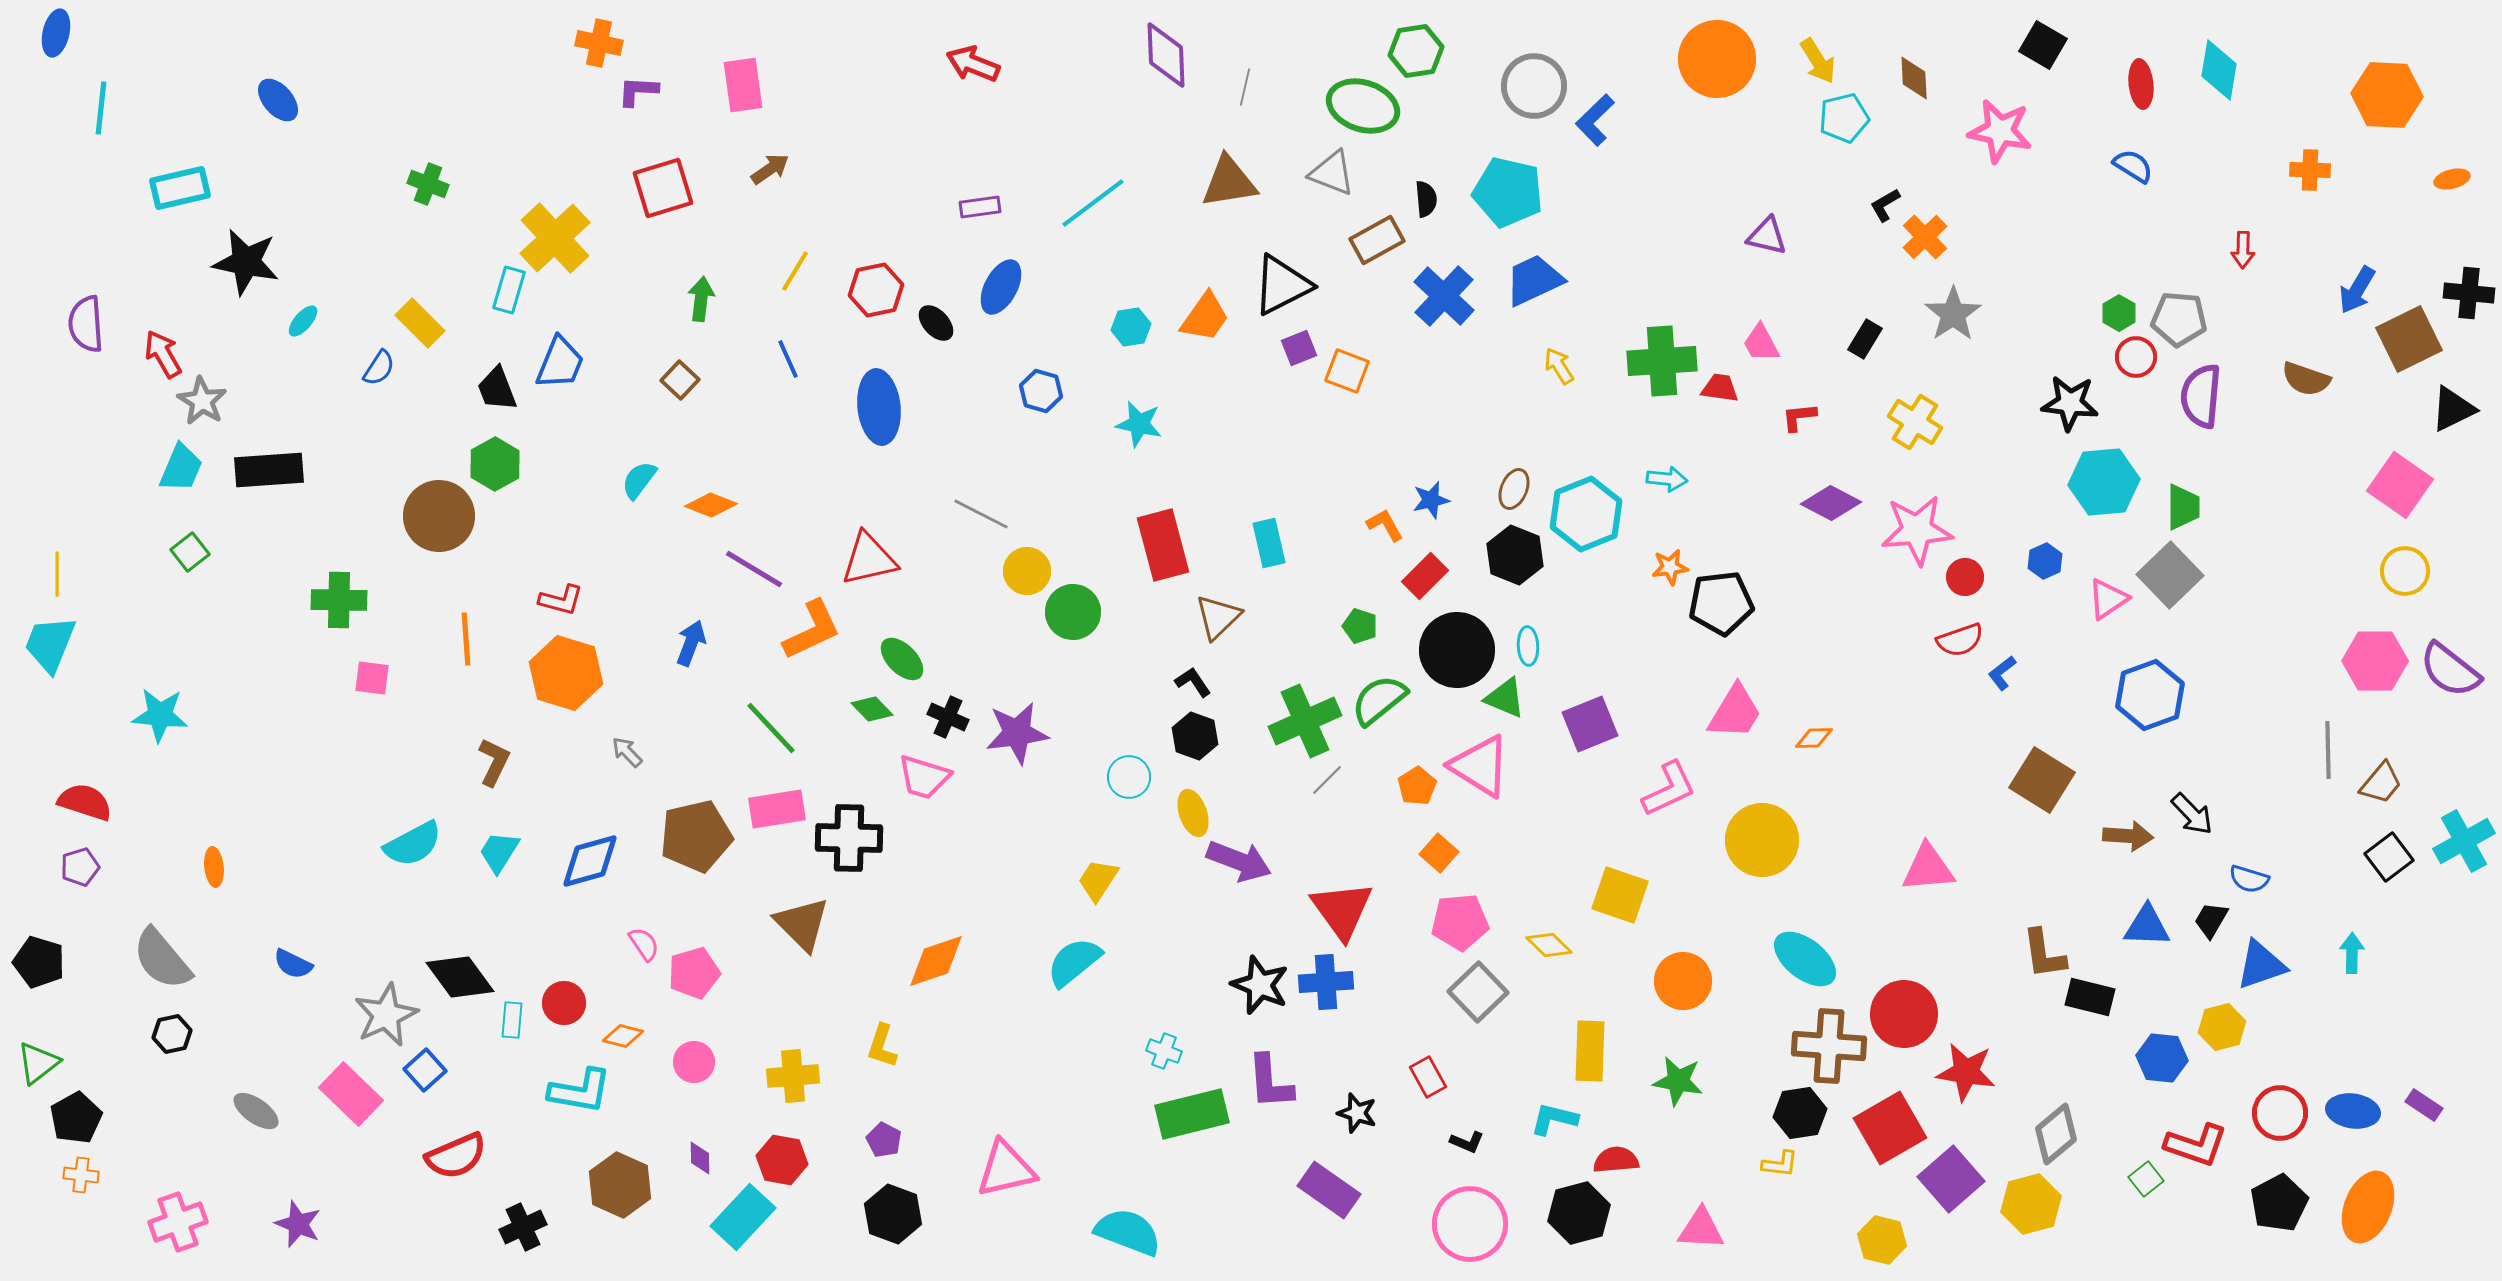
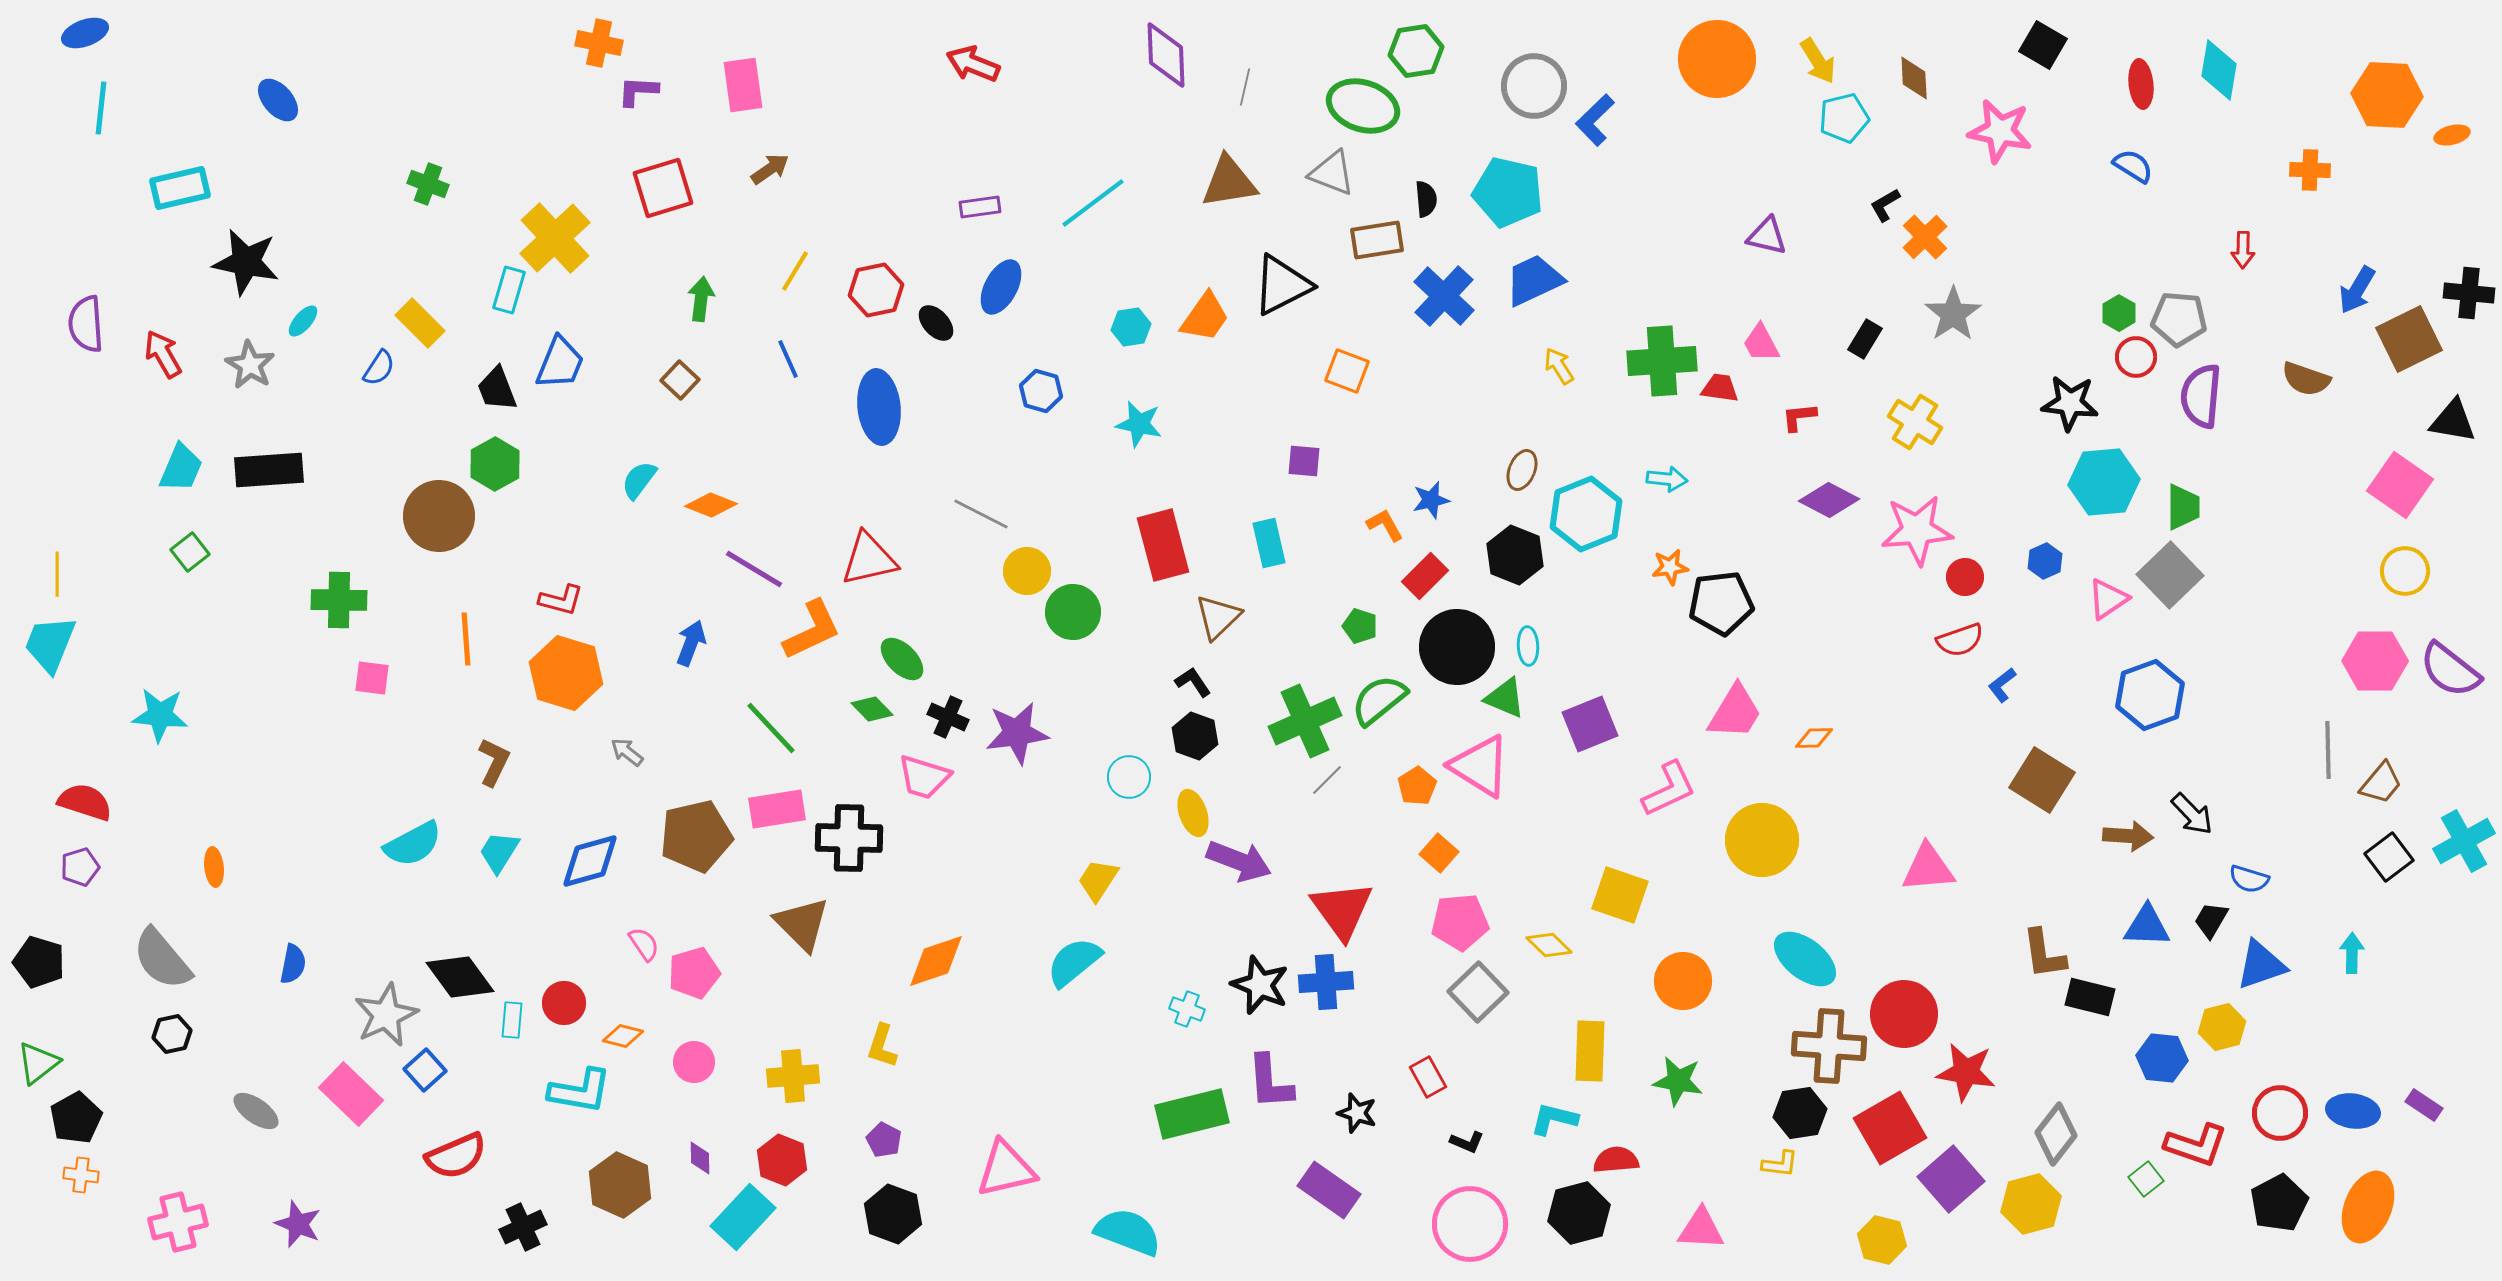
blue ellipse at (56, 33): moved 29 px right; rotated 57 degrees clockwise
orange ellipse at (2452, 179): moved 44 px up
brown rectangle at (1377, 240): rotated 20 degrees clockwise
purple square at (1299, 348): moved 5 px right, 113 px down; rotated 27 degrees clockwise
gray star at (202, 401): moved 48 px right, 36 px up
black triangle at (2453, 409): moved 12 px down; rotated 36 degrees clockwise
brown ellipse at (1514, 489): moved 8 px right, 19 px up
purple diamond at (1831, 503): moved 2 px left, 3 px up
black circle at (1457, 650): moved 3 px up
blue L-shape at (2002, 673): moved 12 px down
gray arrow at (627, 752): rotated 8 degrees counterclockwise
blue semicircle at (293, 964): rotated 105 degrees counterclockwise
cyan cross at (1164, 1051): moved 23 px right, 42 px up
gray diamond at (2056, 1134): rotated 12 degrees counterclockwise
red hexagon at (782, 1160): rotated 12 degrees clockwise
pink cross at (178, 1222): rotated 6 degrees clockwise
